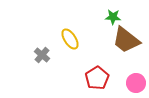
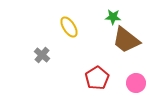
yellow ellipse: moved 1 px left, 12 px up
